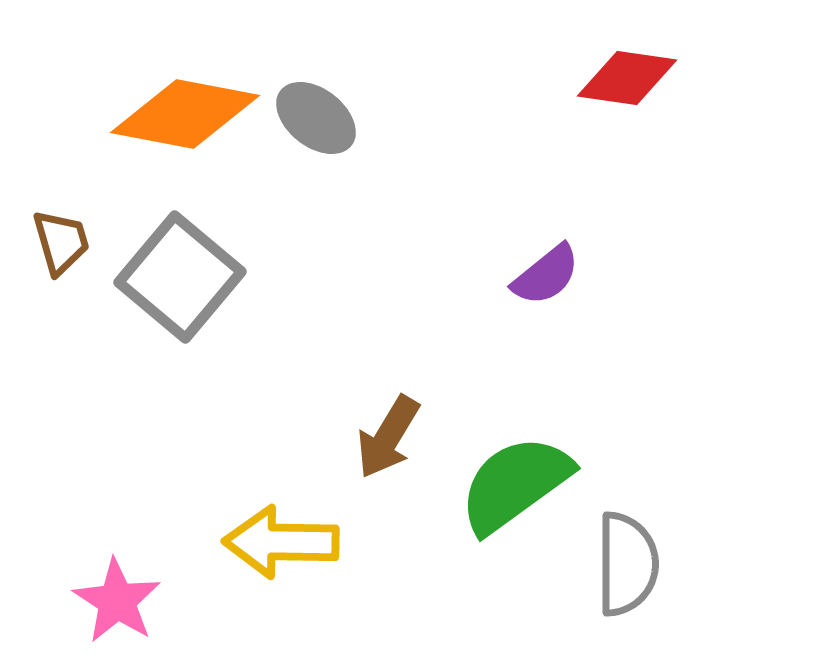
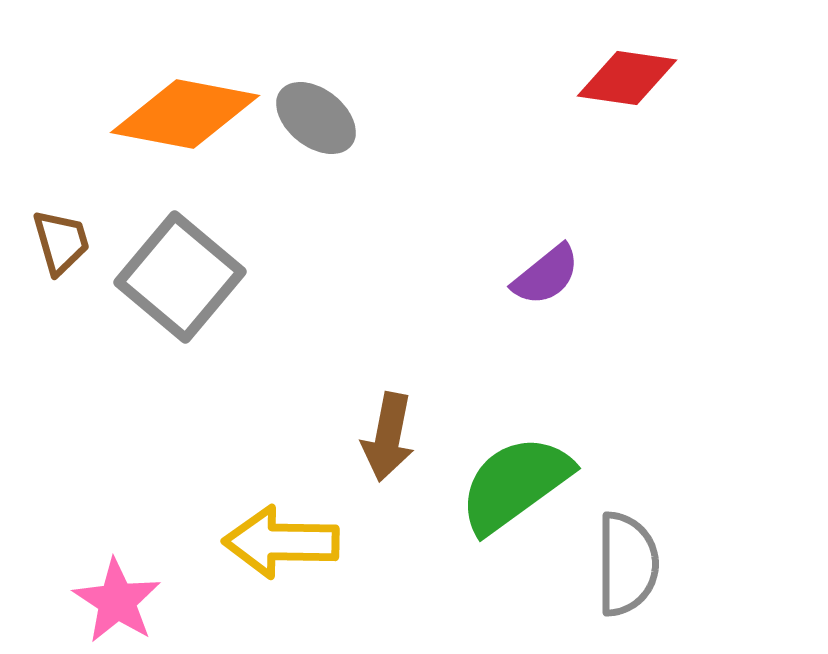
brown arrow: rotated 20 degrees counterclockwise
